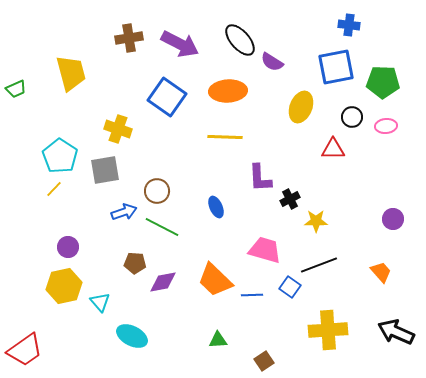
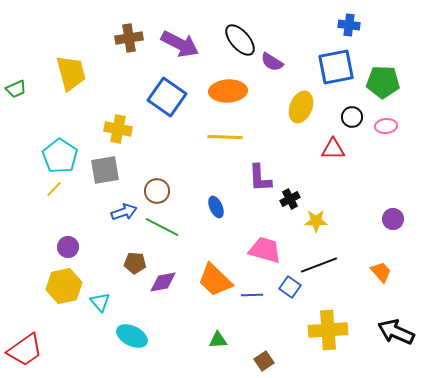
yellow cross at (118, 129): rotated 8 degrees counterclockwise
